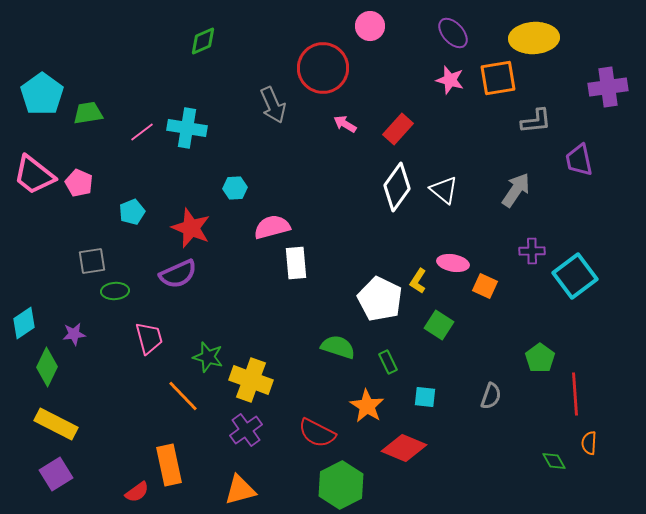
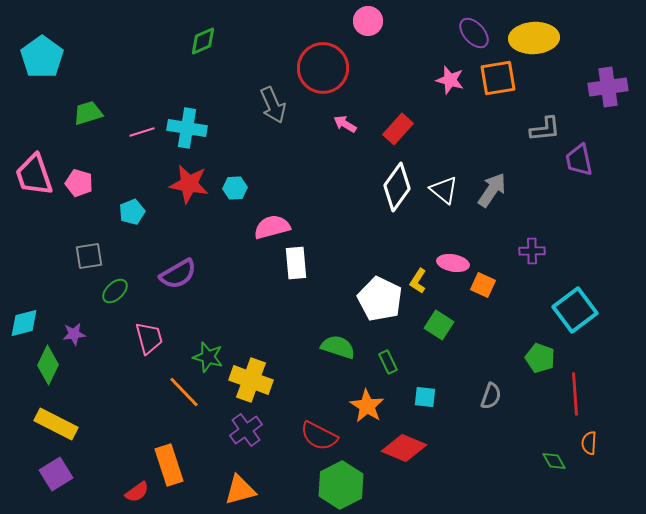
pink circle at (370, 26): moved 2 px left, 5 px up
purple ellipse at (453, 33): moved 21 px right
cyan pentagon at (42, 94): moved 37 px up
green trapezoid at (88, 113): rotated 8 degrees counterclockwise
gray L-shape at (536, 121): moved 9 px right, 8 px down
pink line at (142, 132): rotated 20 degrees clockwise
pink trapezoid at (34, 175): rotated 33 degrees clockwise
pink pentagon at (79, 183): rotated 8 degrees counterclockwise
gray arrow at (516, 190): moved 24 px left
red star at (191, 228): moved 2 px left, 44 px up; rotated 12 degrees counterclockwise
gray square at (92, 261): moved 3 px left, 5 px up
purple semicircle at (178, 274): rotated 6 degrees counterclockwise
cyan square at (575, 276): moved 34 px down
orange square at (485, 286): moved 2 px left, 1 px up
green ellipse at (115, 291): rotated 40 degrees counterclockwise
cyan diamond at (24, 323): rotated 20 degrees clockwise
green pentagon at (540, 358): rotated 16 degrees counterclockwise
green diamond at (47, 367): moved 1 px right, 2 px up
orange line at (183, 396): moved 1 px right, 4 px up
red semicircle at (317, 433): moved 2 px right, 3 px down
orange rectangle at (169, 465): rotated 6 degrees counterclockwise
